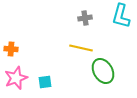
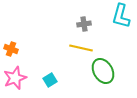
gray cross: moved 1 px left, 6 px down
orange cross: rotated 16 degrees clockwise
pink star: moved 1 px left
cyan square: moved 5 px right, 2 px up; rotated 24 degrees counterclockwise
